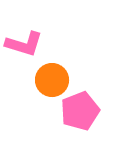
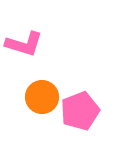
orange circle: moved 10 px left, 17 px down
